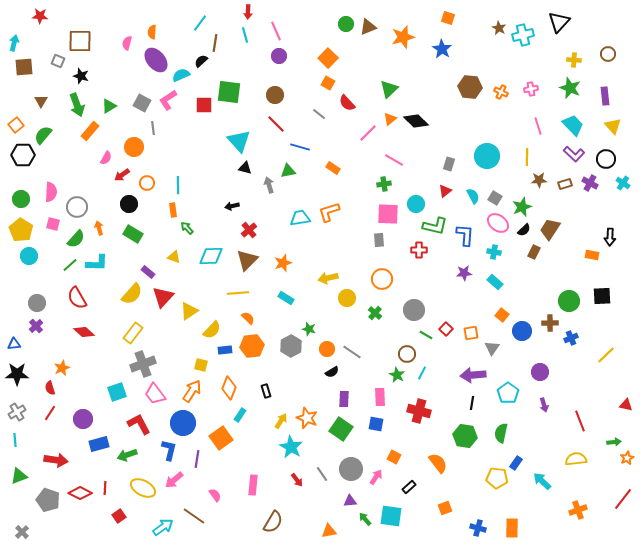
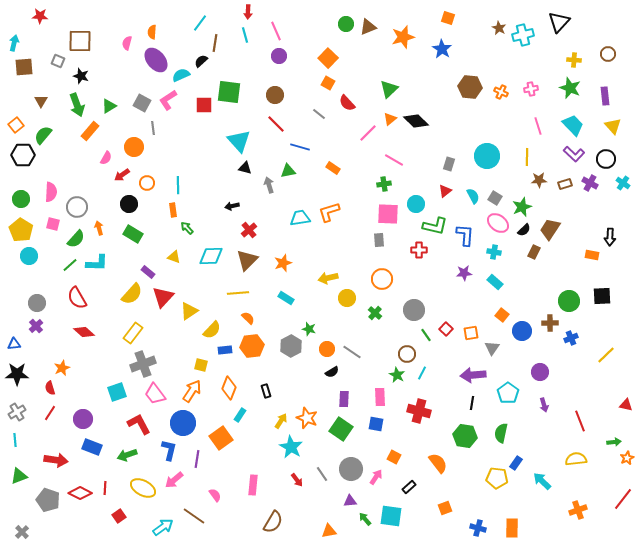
green line at (426, 335): rotated 24 degrees clockwise
blue rectangle at (99, 444): moved 7 px left, 3 px down; rotated 36 degrees clockwise
